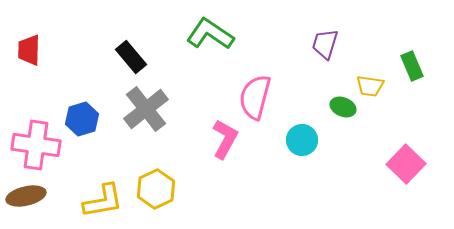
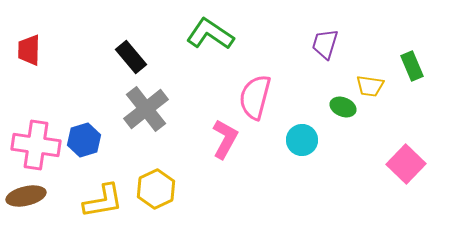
blue hexagon: moved 2 px right, 21 px down
